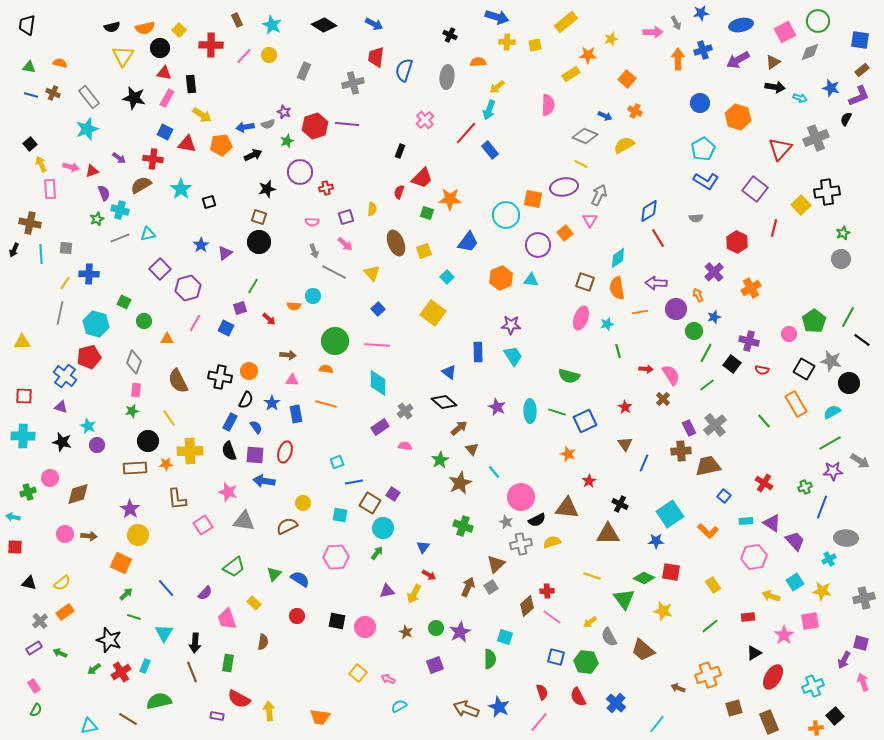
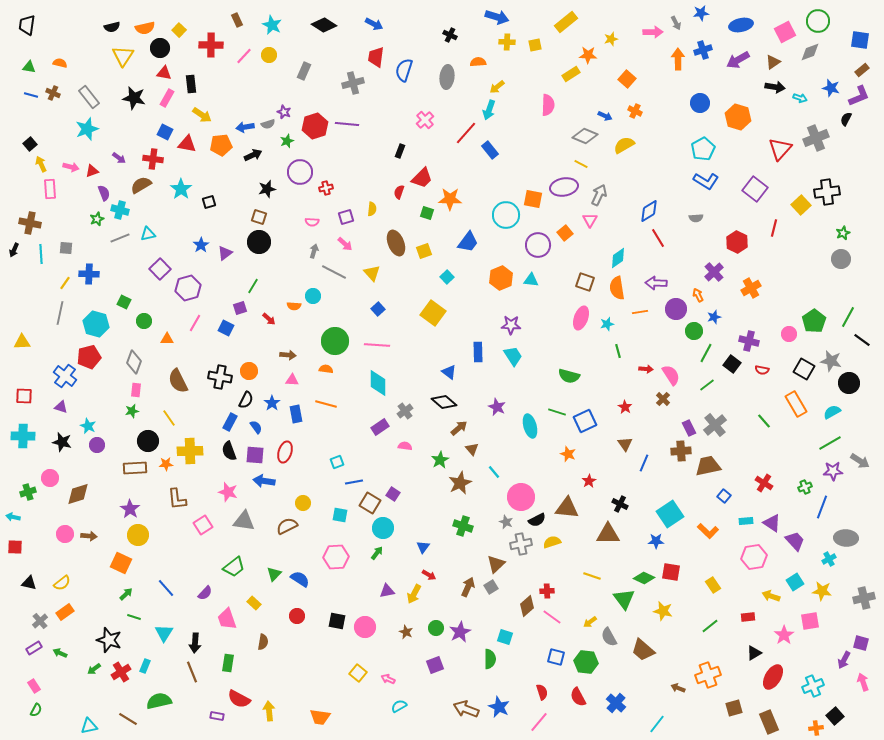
gray arrow at (314, 251): rotated 144 degrees counterclockwise
cyan ellipse at (530, 411): moved 15 px down; rotated 15 degrees counterclockwise
